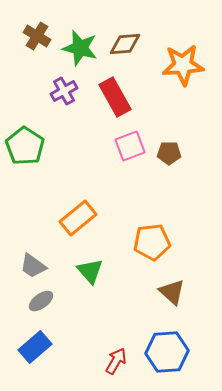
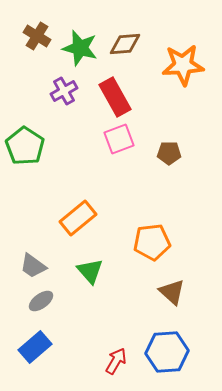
pink square: moved 11 px left, 7 px up
